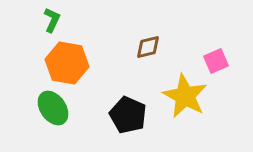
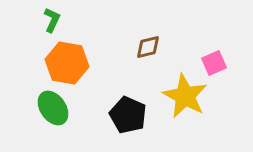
pink square: moved 2 px left, 2 px down
